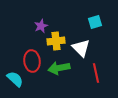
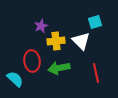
white triangle: moved 7 px up
